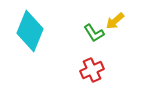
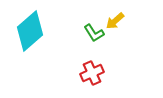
cyan diamond: rotated 27 degrees clockwise
red cross: moved 3 px down
